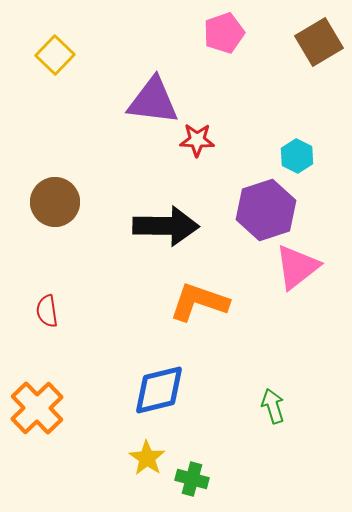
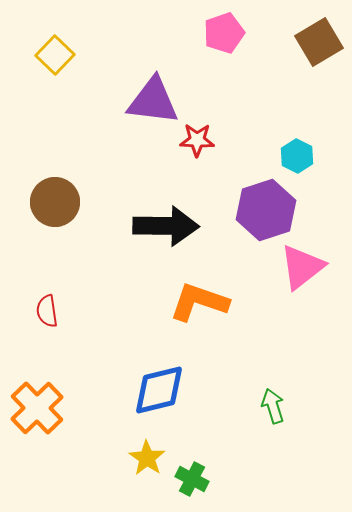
pink triangle: moved 5 px right
green cross: rotated 12 degrees clockwise
